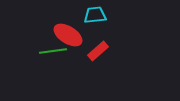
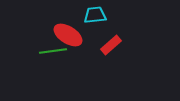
red rectangle: moved 13 px right, 6 px up
